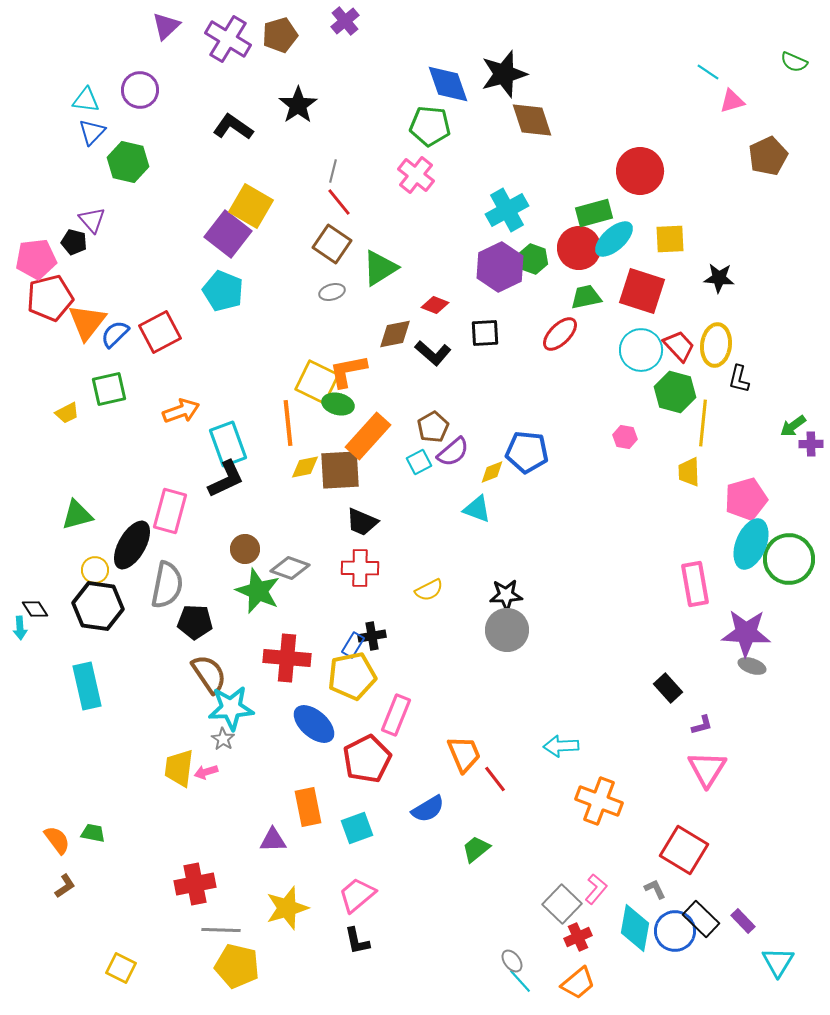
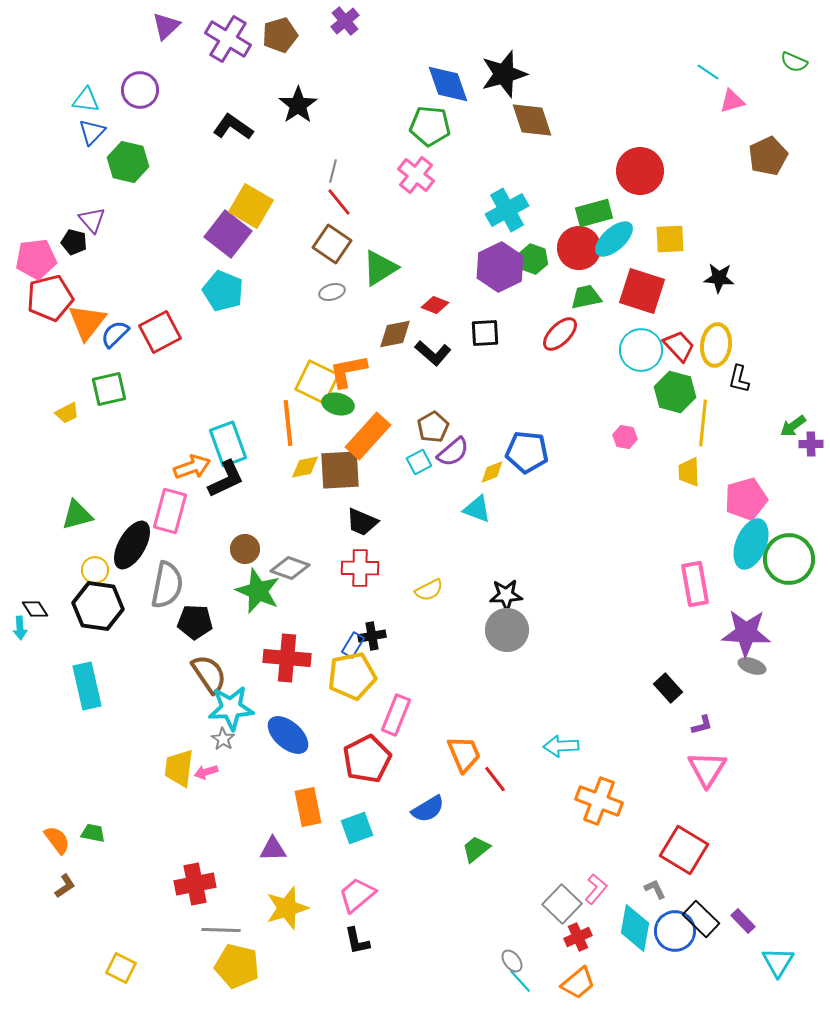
orange arrow at (181, 411): moved 11 px right, 56 px down
blue ellipse at (314, 724): moved 26 px left, 11 px down
purple triangle at (273, 840): moved 9 px down
